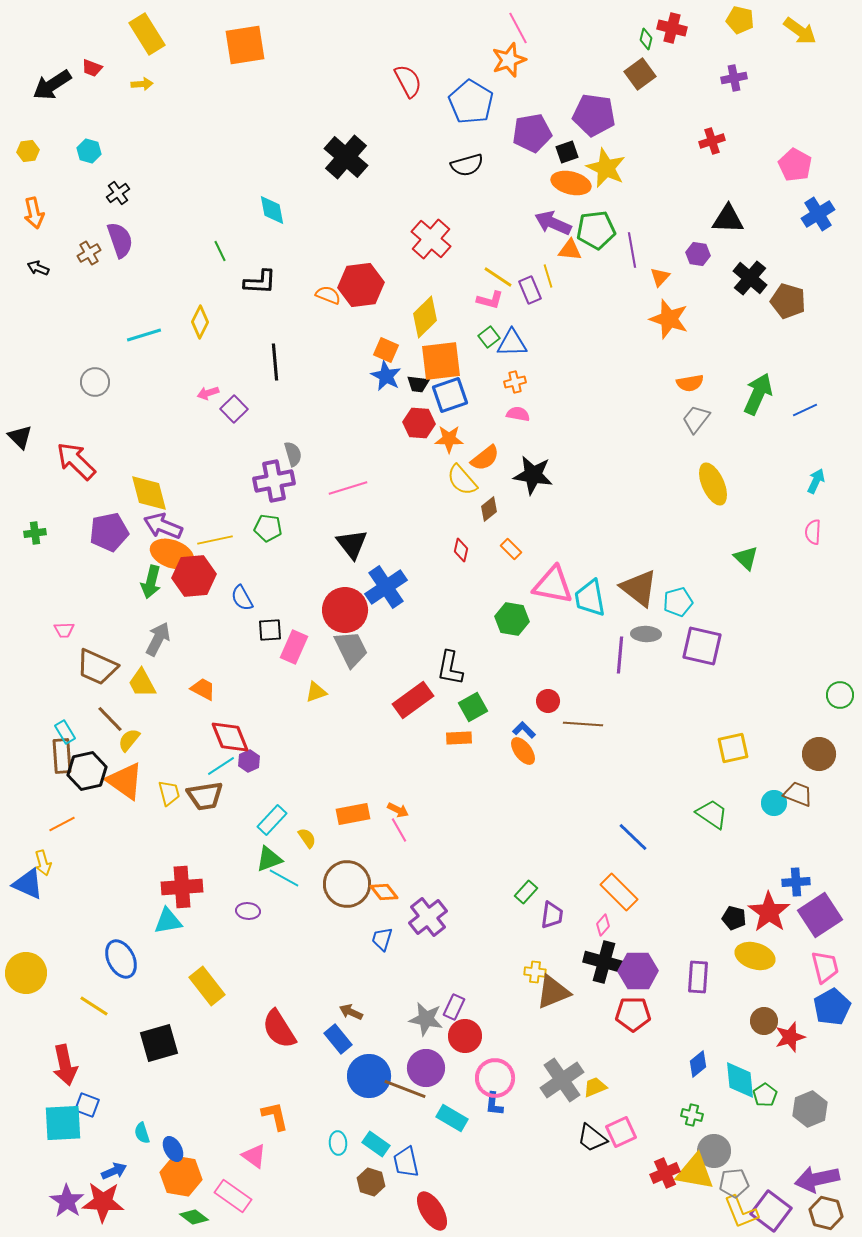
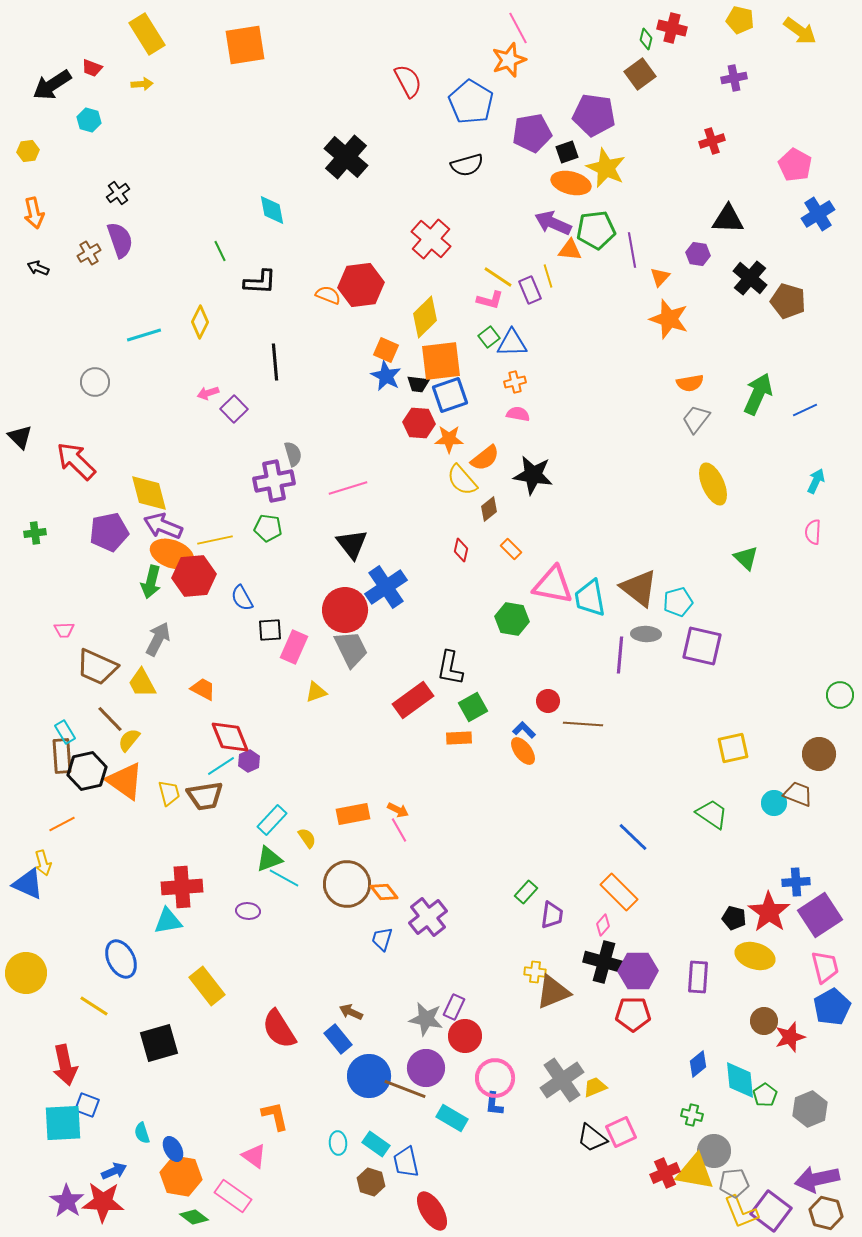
cyan hexagon at (89, 151): moved 31 px up
